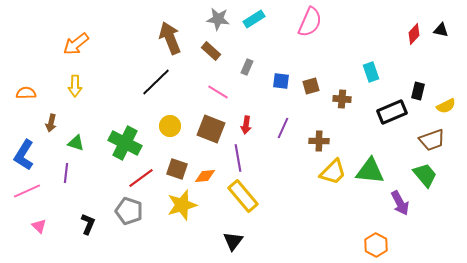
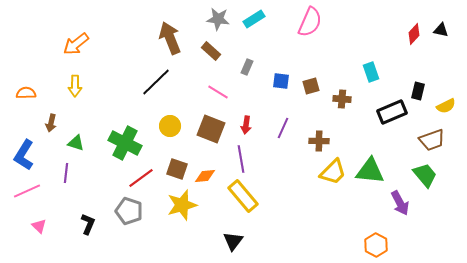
purple line at (238, 158): moved 3 px right, 1 px down
